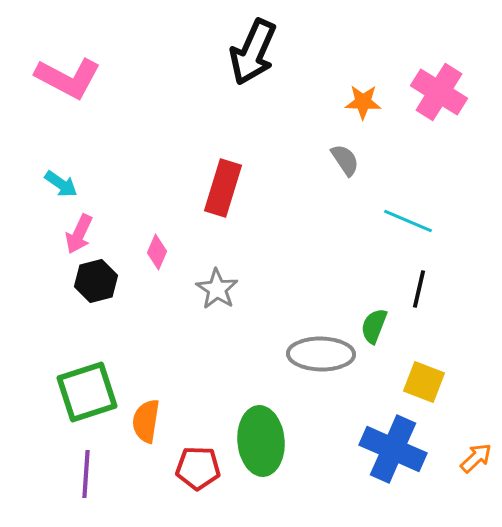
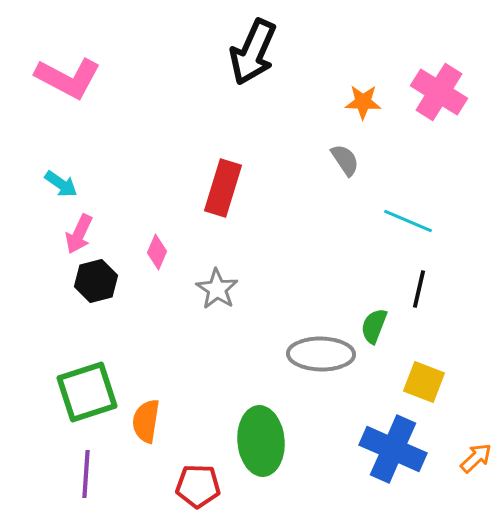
red pentagon: moved 18 px down
